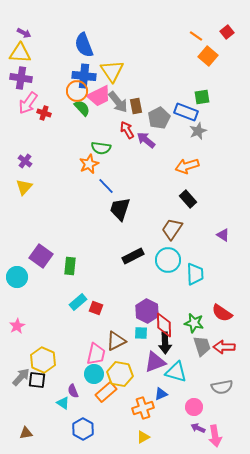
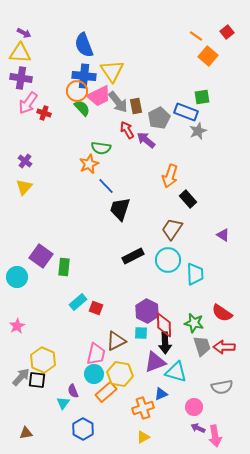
orange arrow at (187, 166): moved 17 px left, 10 px down; rotated 55 degrees counterclockwise
green rectangle at (70, 266): moved 6 px left, 1 px down
cyan triangle at (63, 403): rotated 32 degrees clockwise
